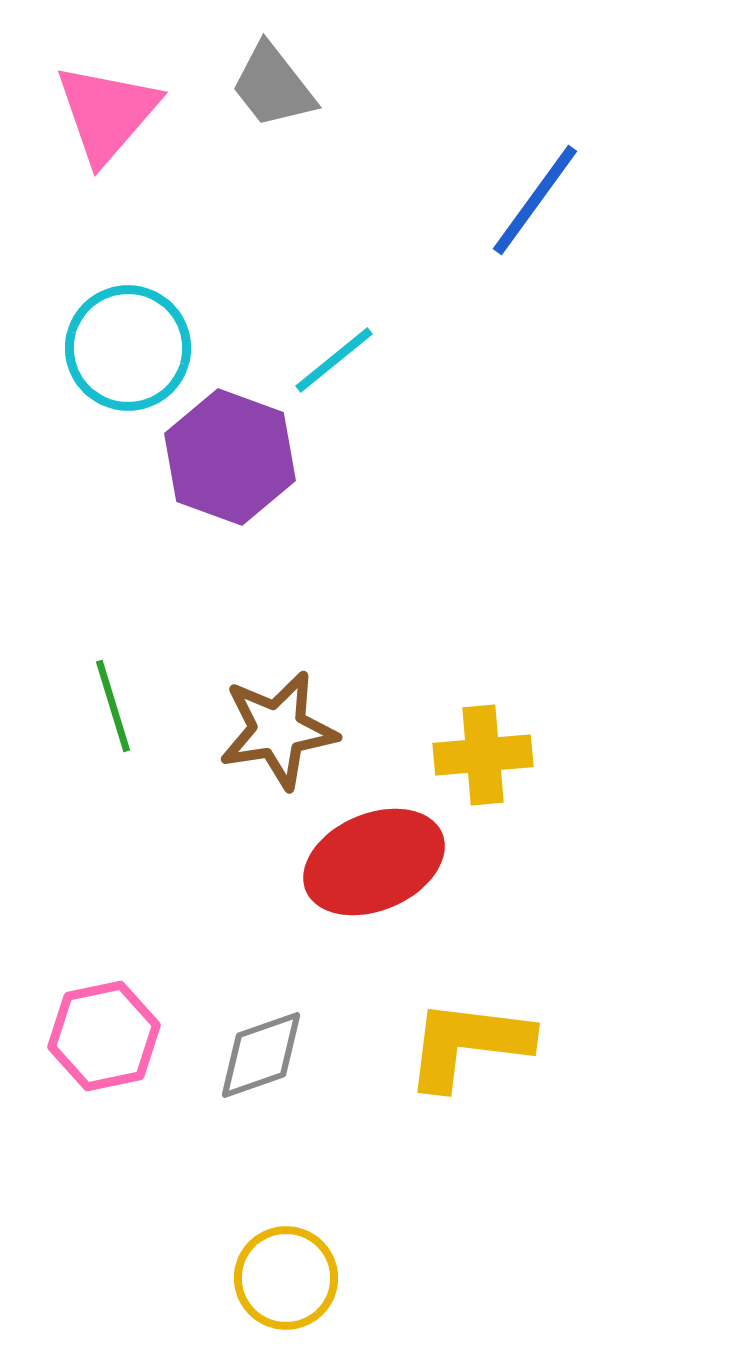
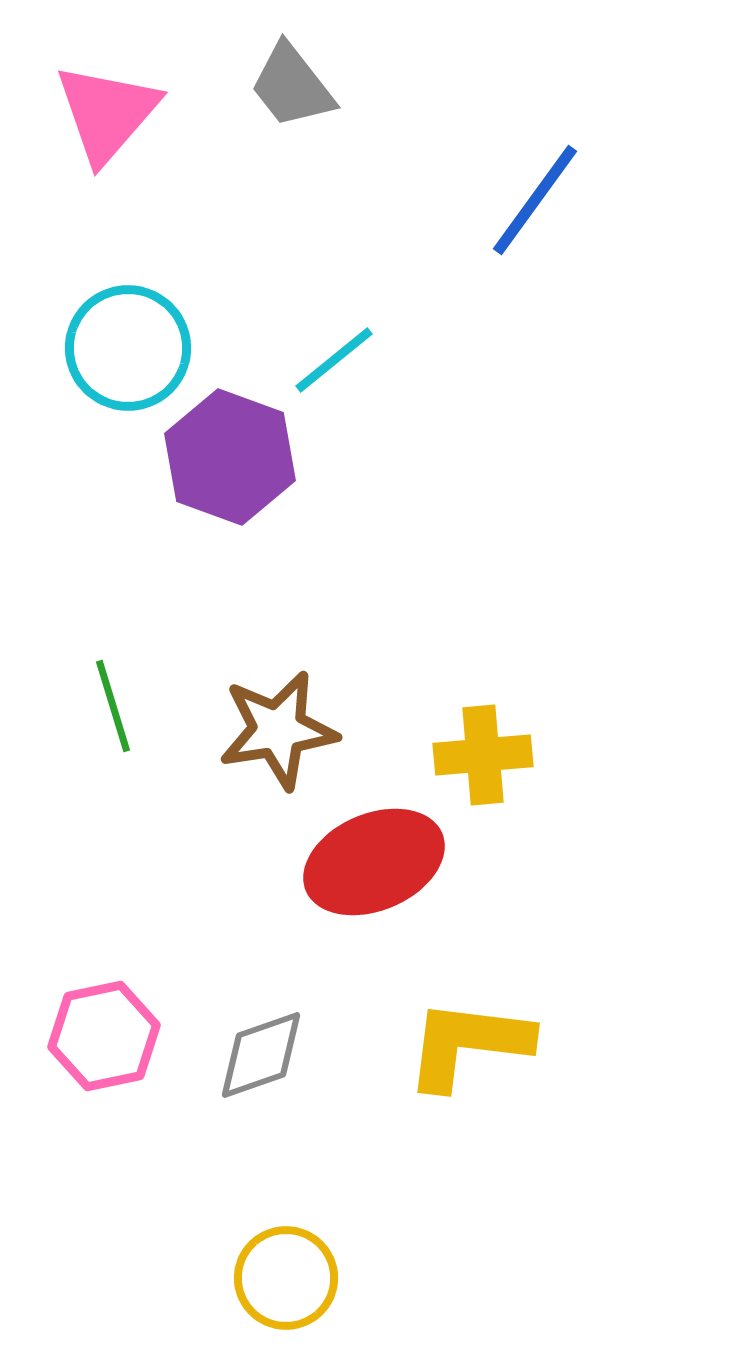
gray trapezoid: moved 19 px right
